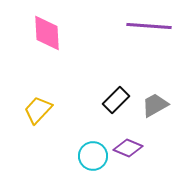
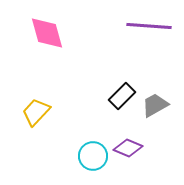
pink diamond: rotated 12 degrees counterclockwise
black rectangle: moved 6 px right, 4 px up
yellow trapezoid: moved 2 px left, 2 px down
